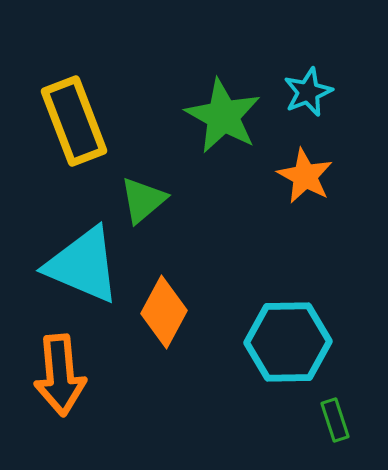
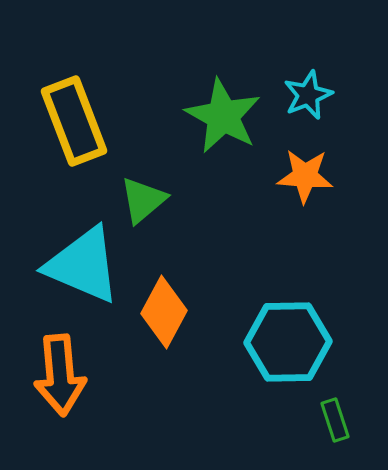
cyan star: moved 3 px down
orange star: rotated 24 degrees counterclockwise
